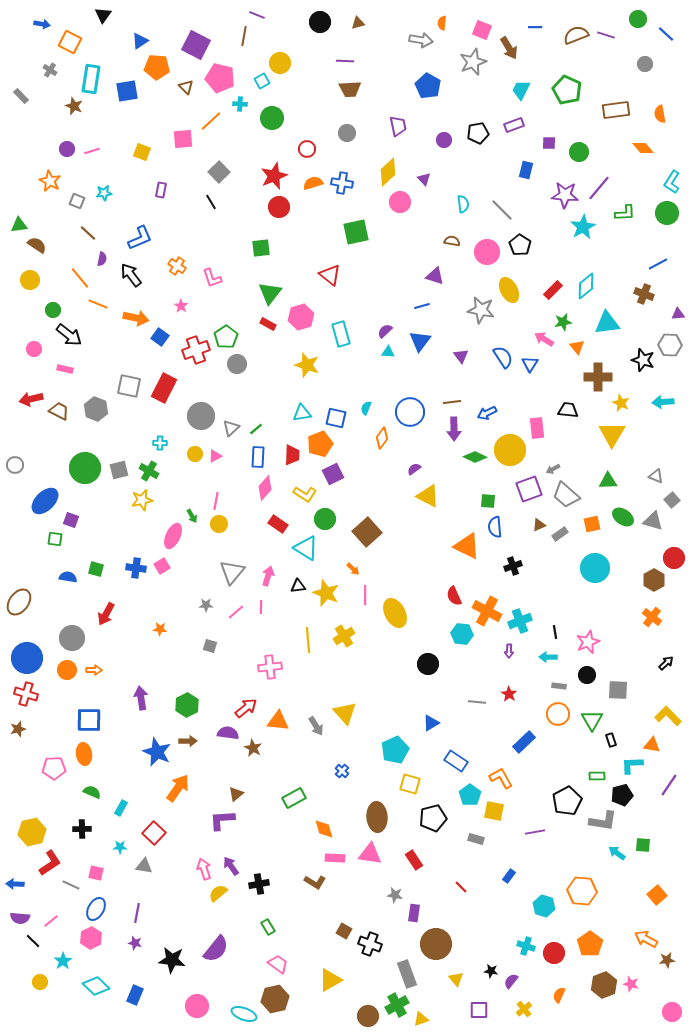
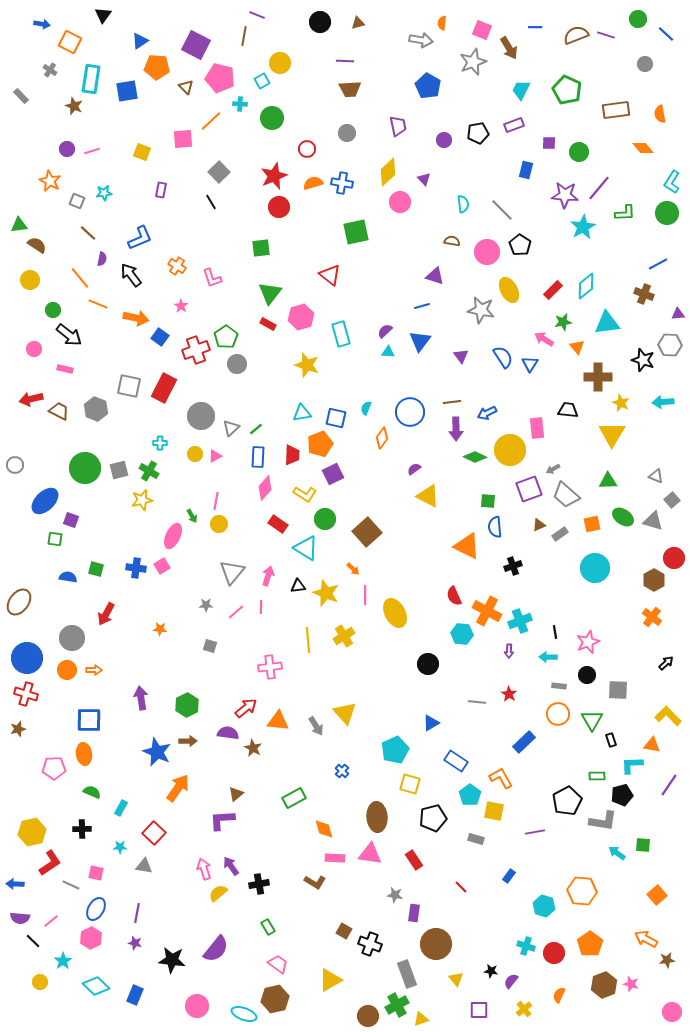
purple arrow at (454, 429): moved 2 px right
